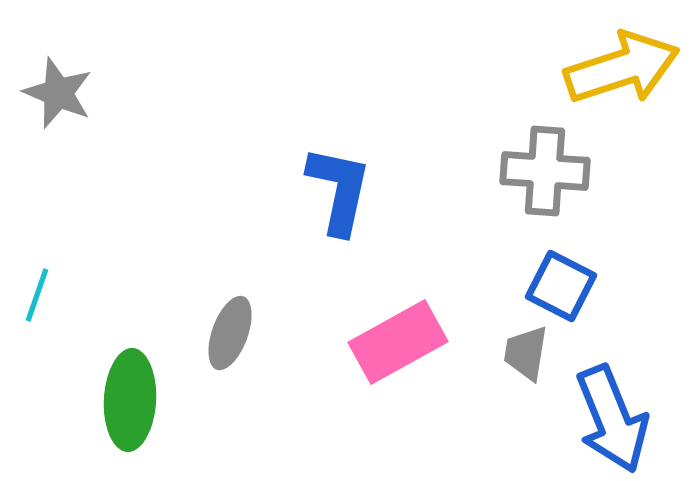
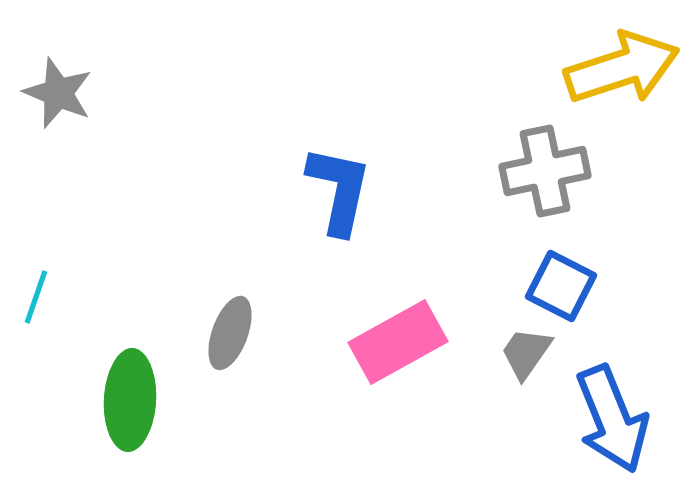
gray cross: rotated 16 degrees counterclockwise
cyan line: moved 1 px left, 2 px down
gray trapezoid: rotated 26 degrees clockwise
